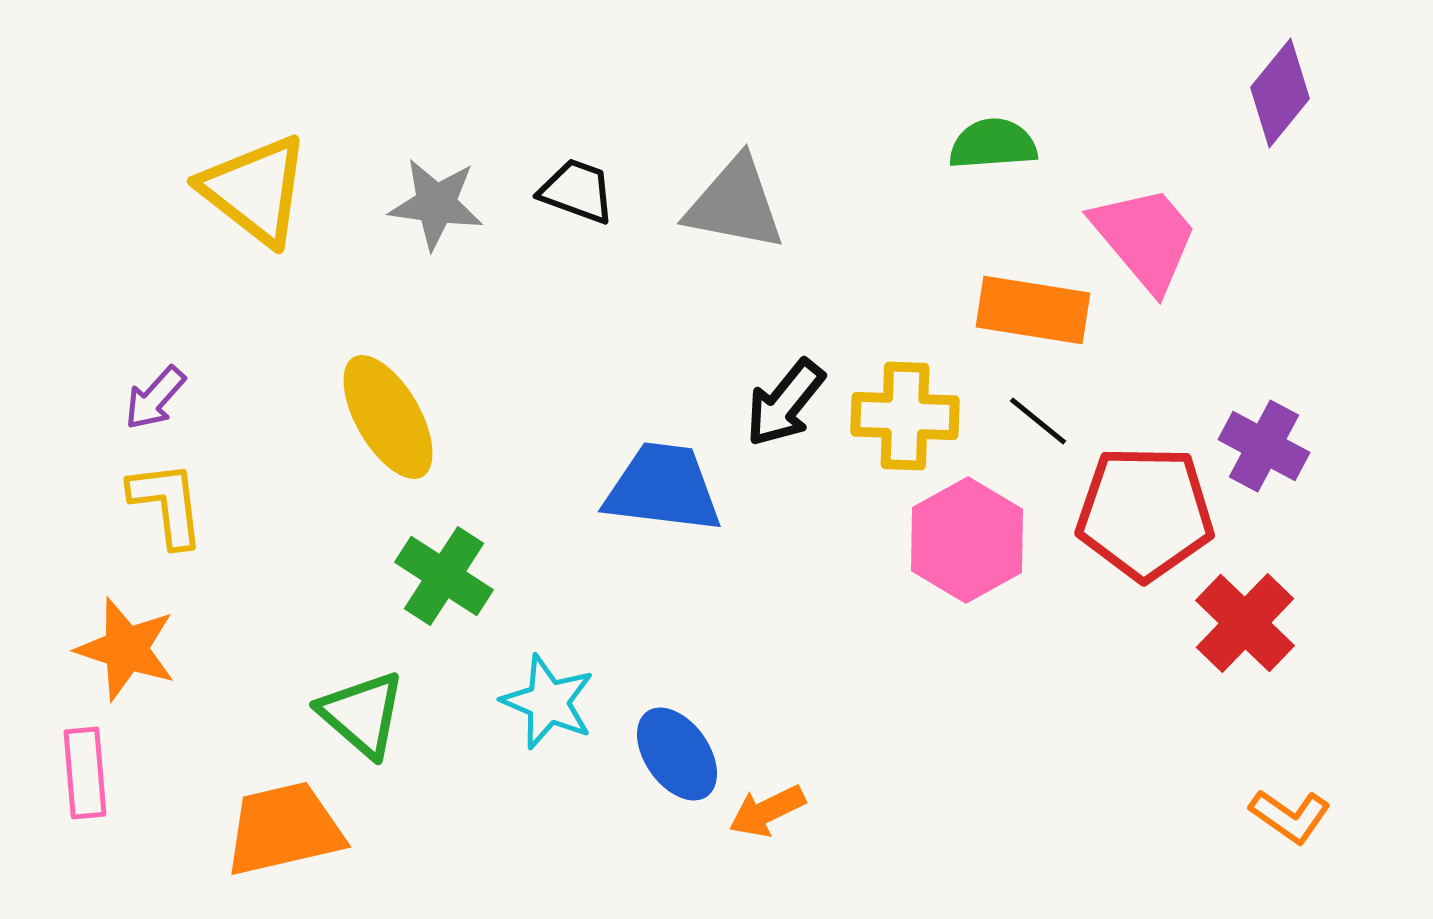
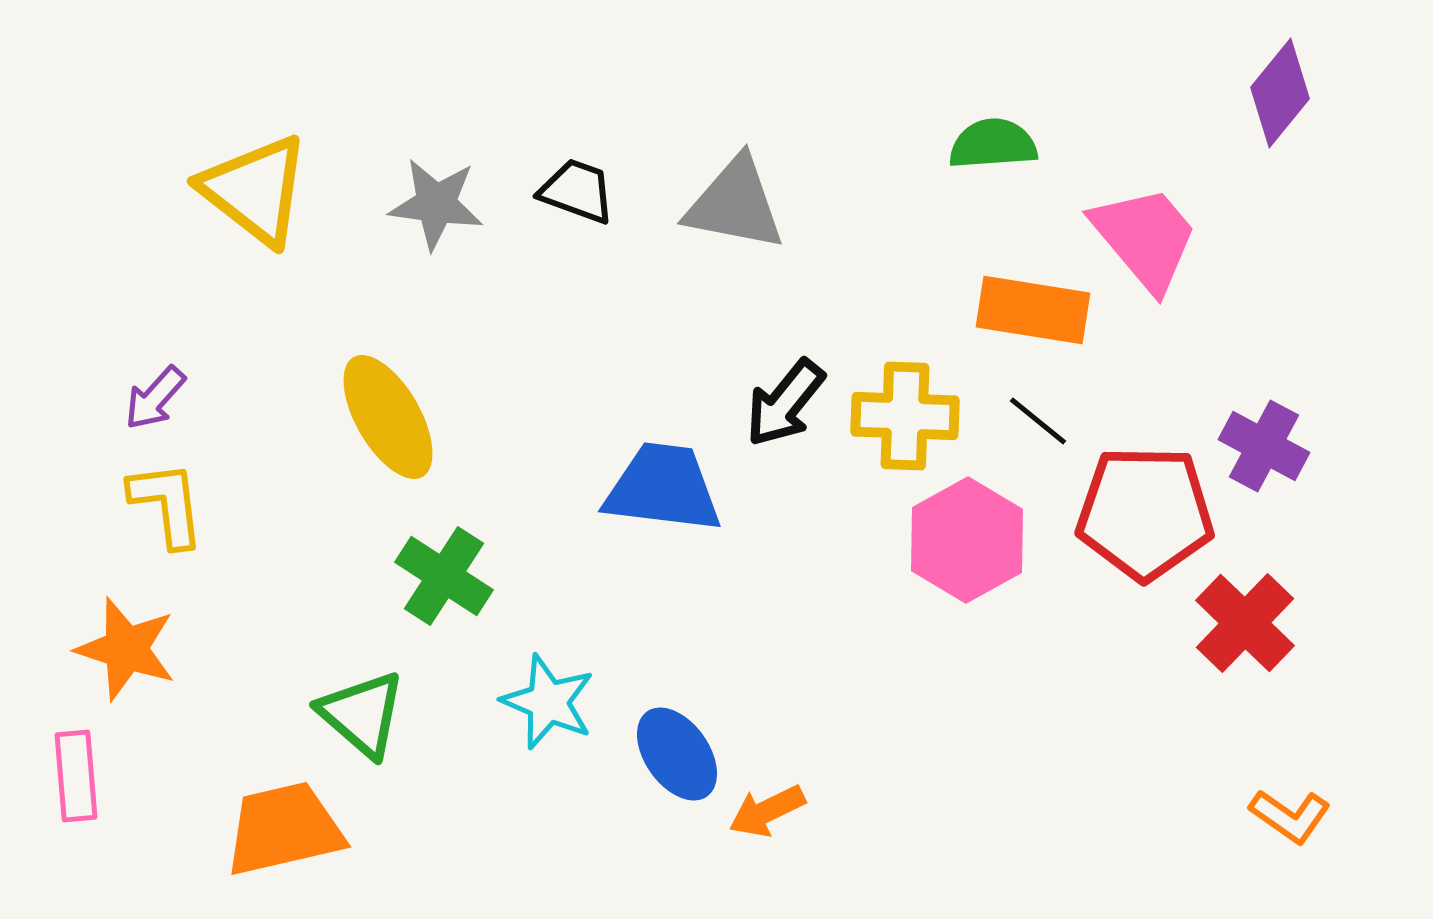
pink rectangle: moved 9 px left, 3 px down
